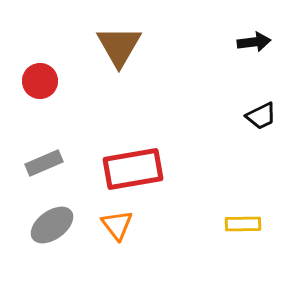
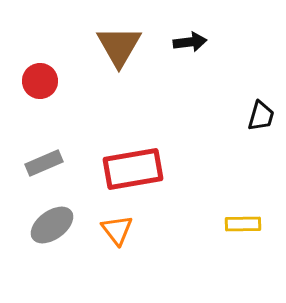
black arrow: moved 64 px left
black trapezoid: rotated 48 degrees counterclockwise
orange triangle: moved 5 px down
